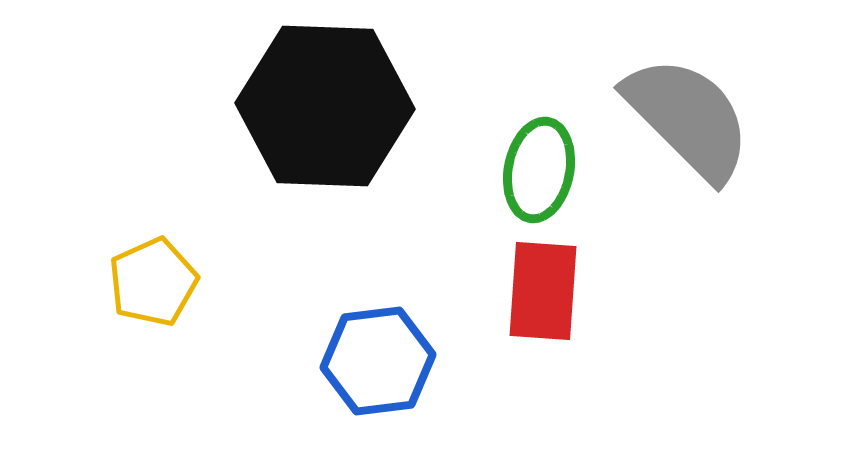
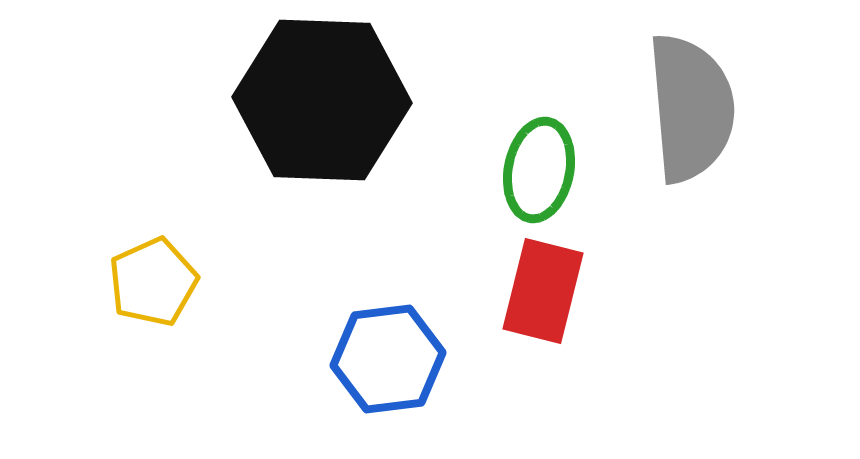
black hexagon: moved 3 px left, 6 px up
gray semicircle: moved 3 px right, 10 px up; rotated 40 degrees clockwise
red rectangle: rotated 10 degrees clockwise
blue hexagon: moved 10 px right, 2 px up
